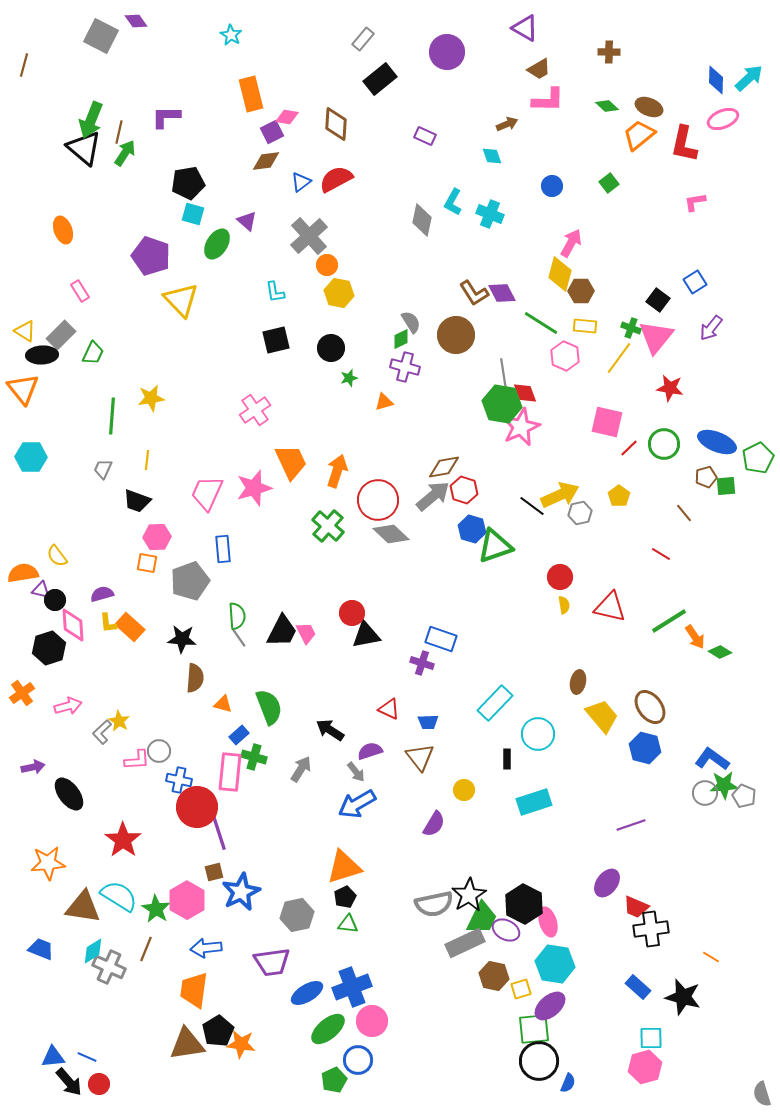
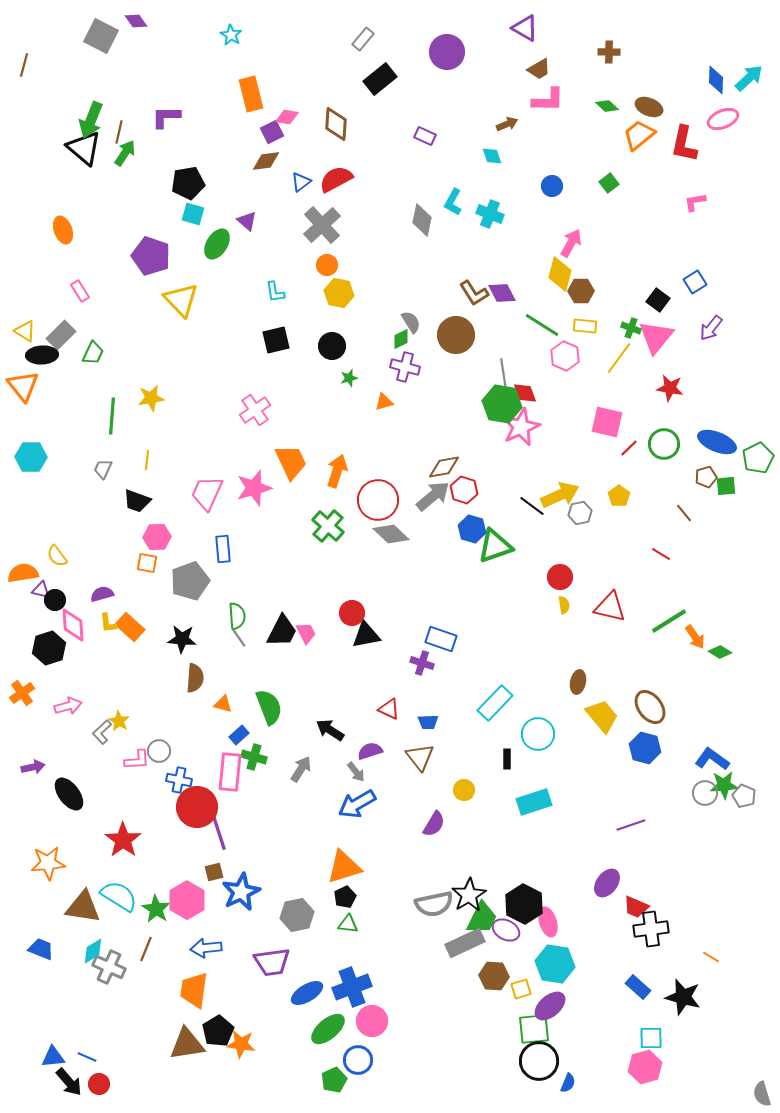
gray cross at (309, 236): moved 13 px right, 11 px up
green line at (541, 323): moved 1 px right, 2 px down
black circle at (331, 348): moved 1 px right, 2 px up
orange triangle at (23, 389): moved 3 px up
brown hexagon at (494, 976): rotated 8 degrees counterclockwise
